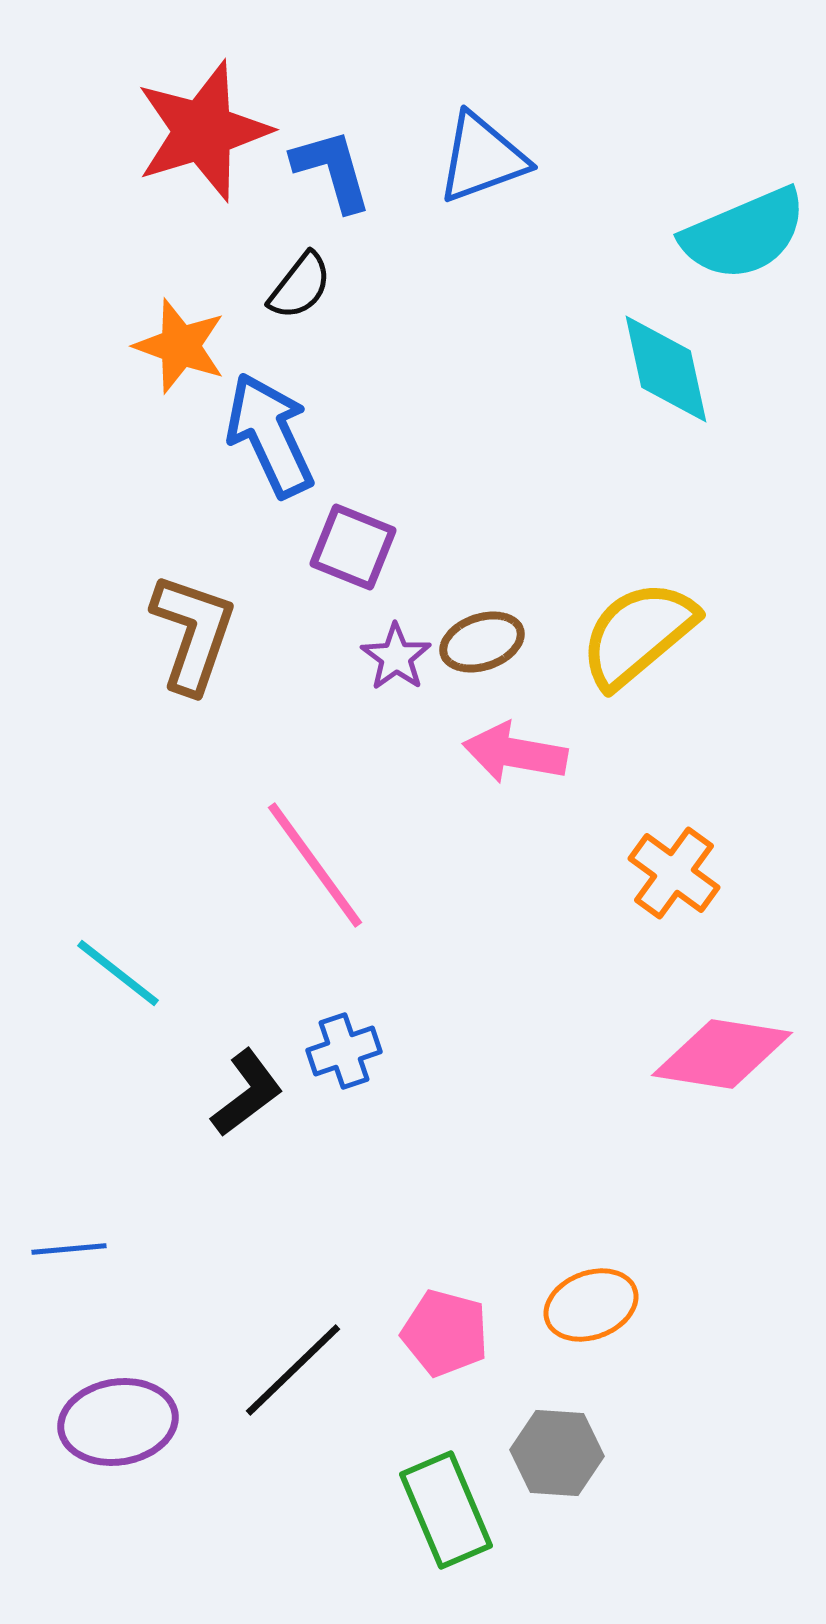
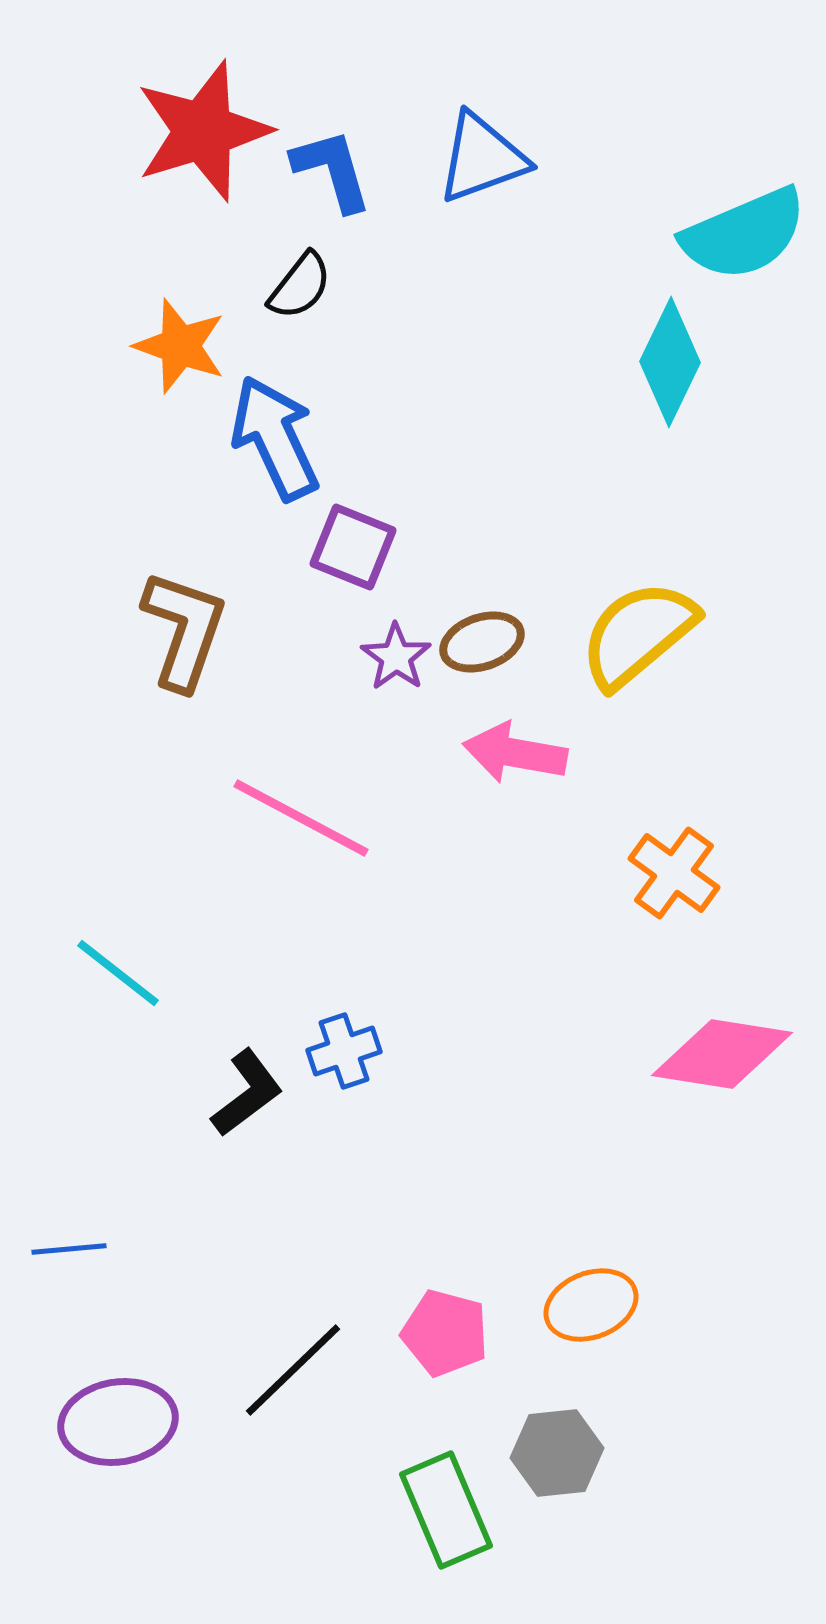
cyan diamond: moved 4 px right, 7 px up; rotated 38 degrees clockwise
blue arrow: moved 5 px right, 3 px down
brown L-shape: moved 9 px left, 3 px up
pink line: moved 14 px left, 47 px up; rotated 26 degrees counterclockwise
gray hexagon: rotated 10 degrees counterclockwise
